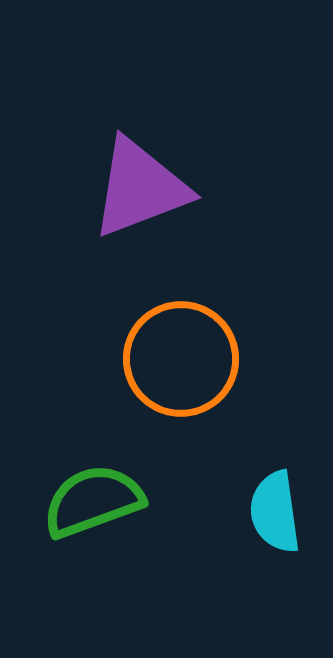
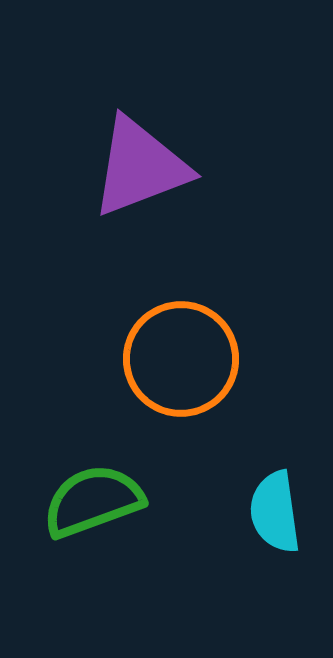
purple triangle: moved 21 px up
